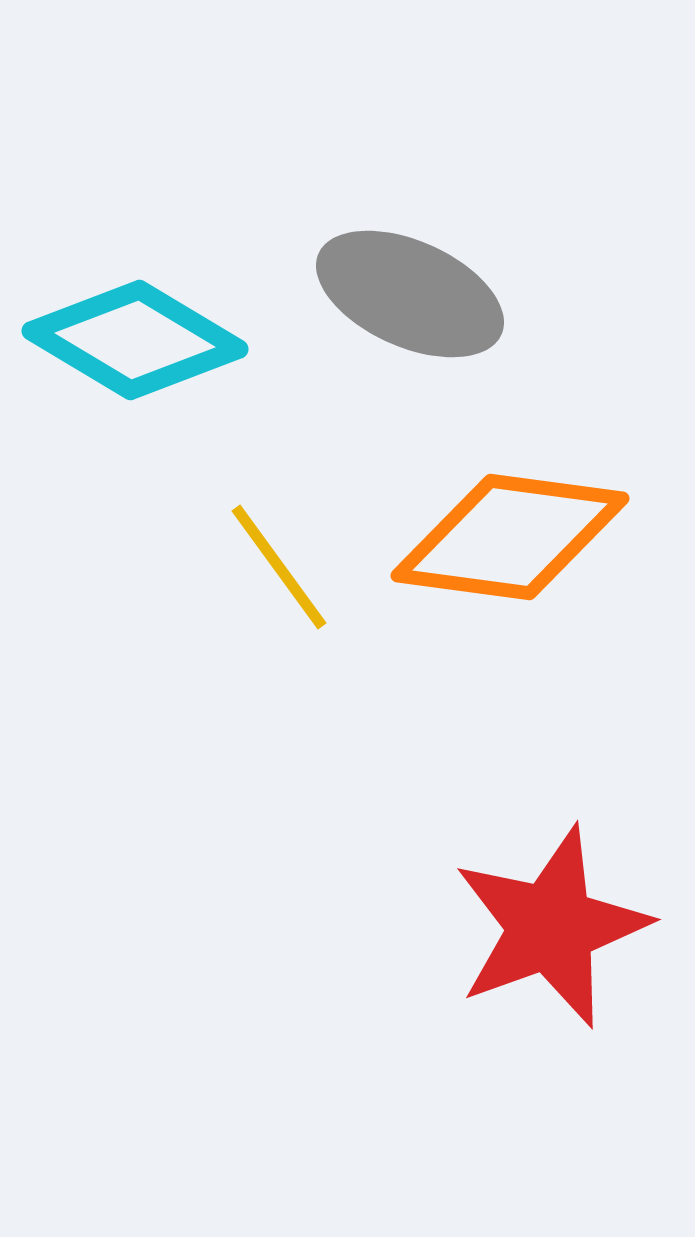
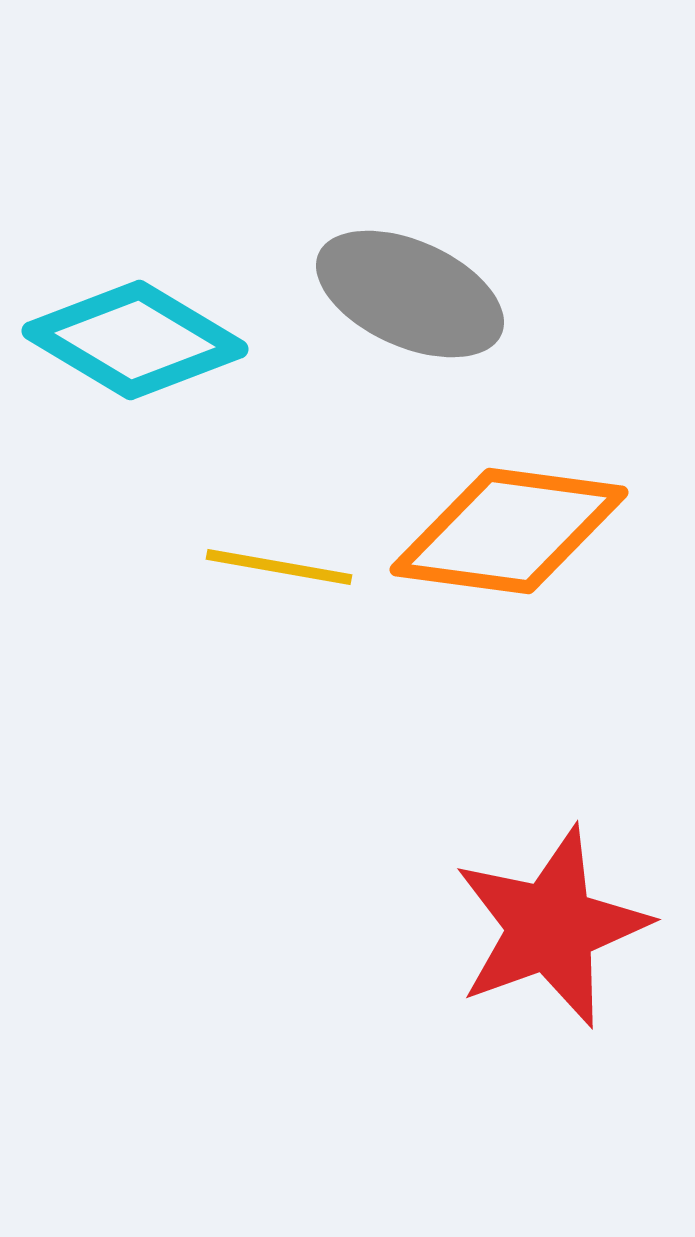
orange diamond: moved 1 px left, 6 px up
yellow line: rotated 44 degrees counterclockwise
